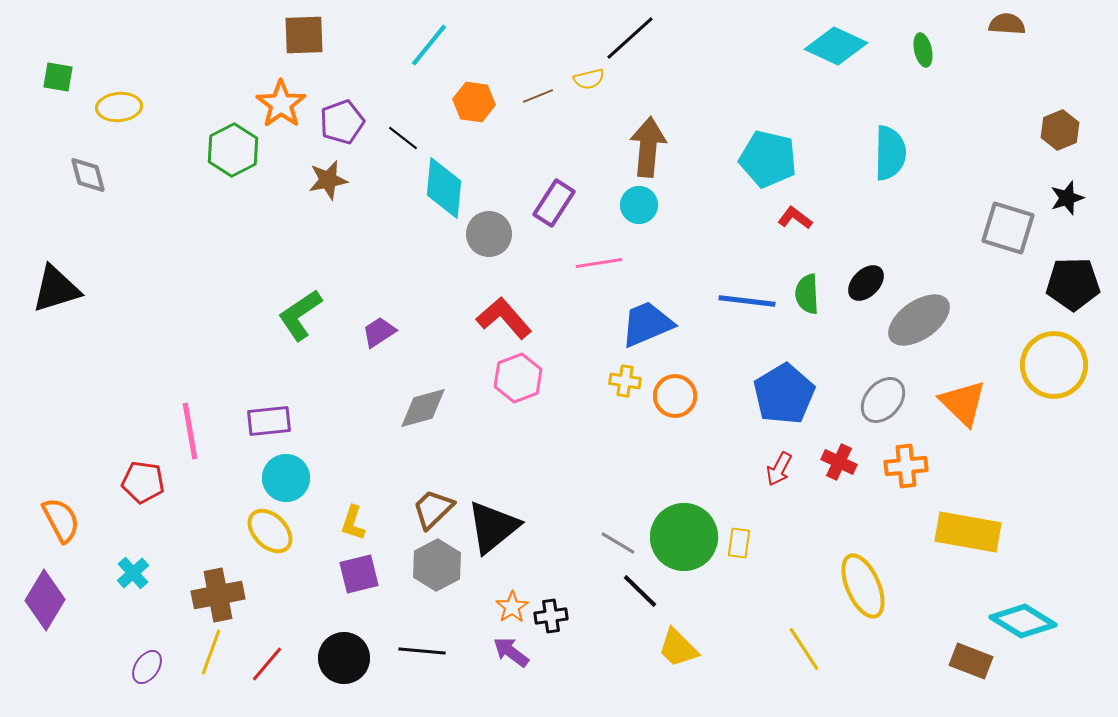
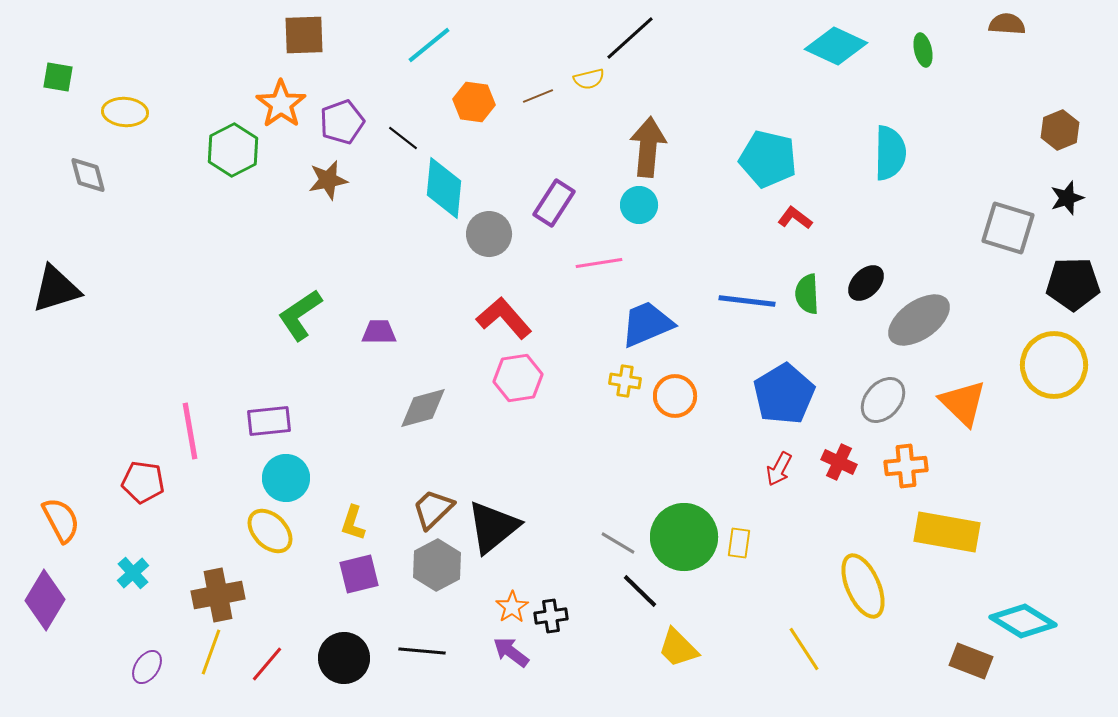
cyan line at (429, 45): rotated 12 degrees clockwise
yellow ellipse at (119, 107): moved 6 px right, 5 px down; rotated 9 degrees clockwise
purple trapezoid at (379, 332): rotated 33 degrees clockwise
pink hexagon at (518, 378): rotated 12 degrees clockwise
yellow rectangle at (968, 532): moved 21 px left
